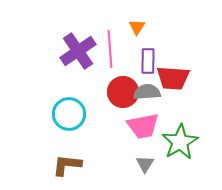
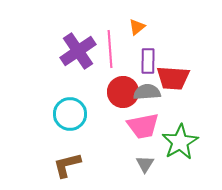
orange triangle: rotated 18 degrees clockwise
cyan circle: moved 1 px right
brown L-shape: rotated 20 degrees counterclockwise
